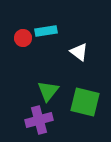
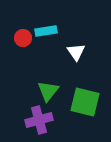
white triangle: moved 3 px left; rotated 18 degrees clockwise
